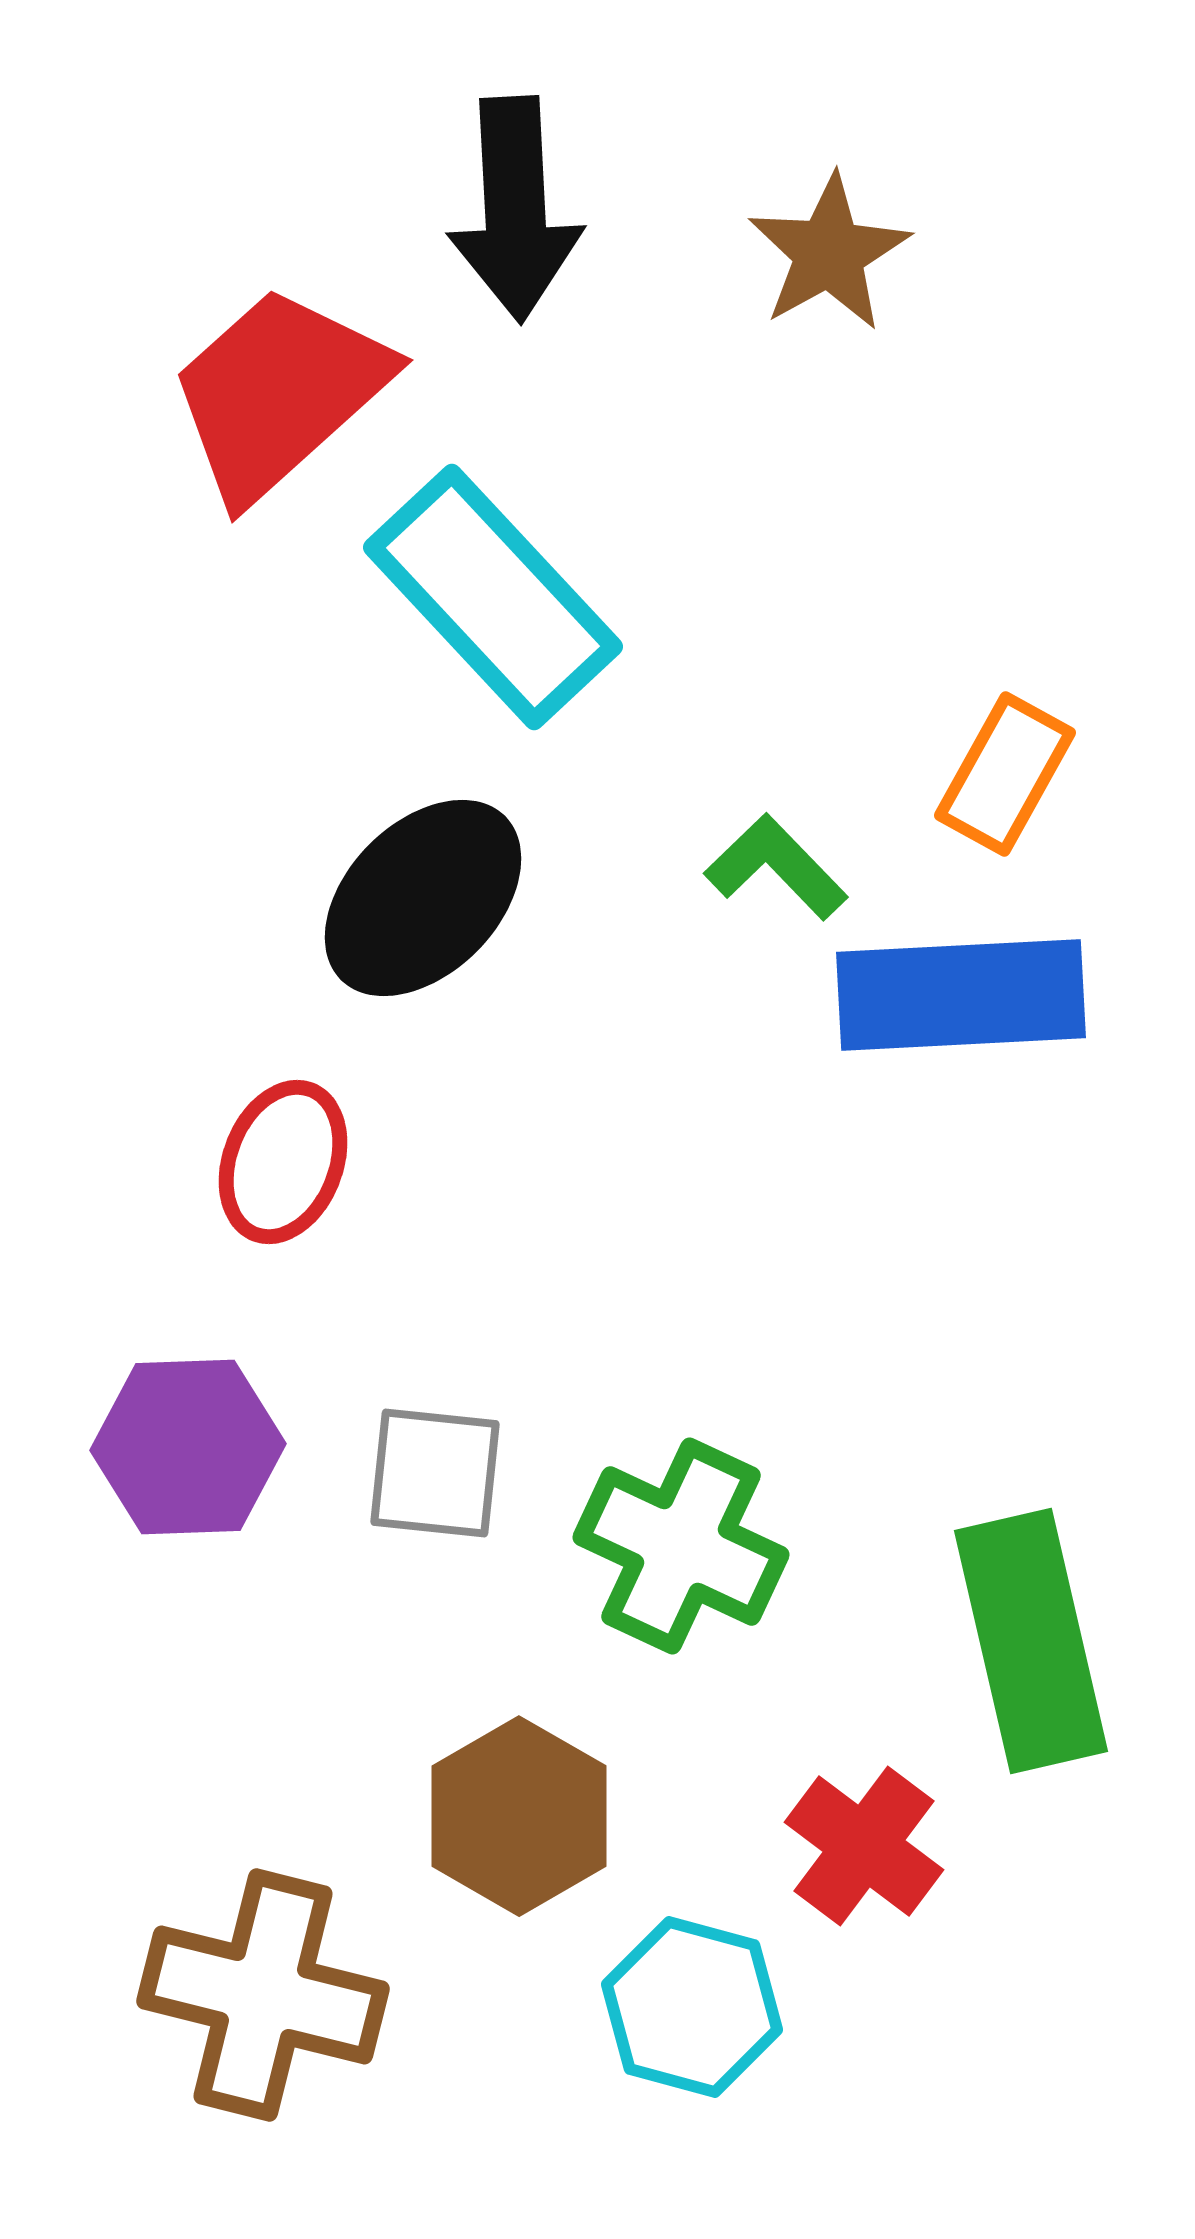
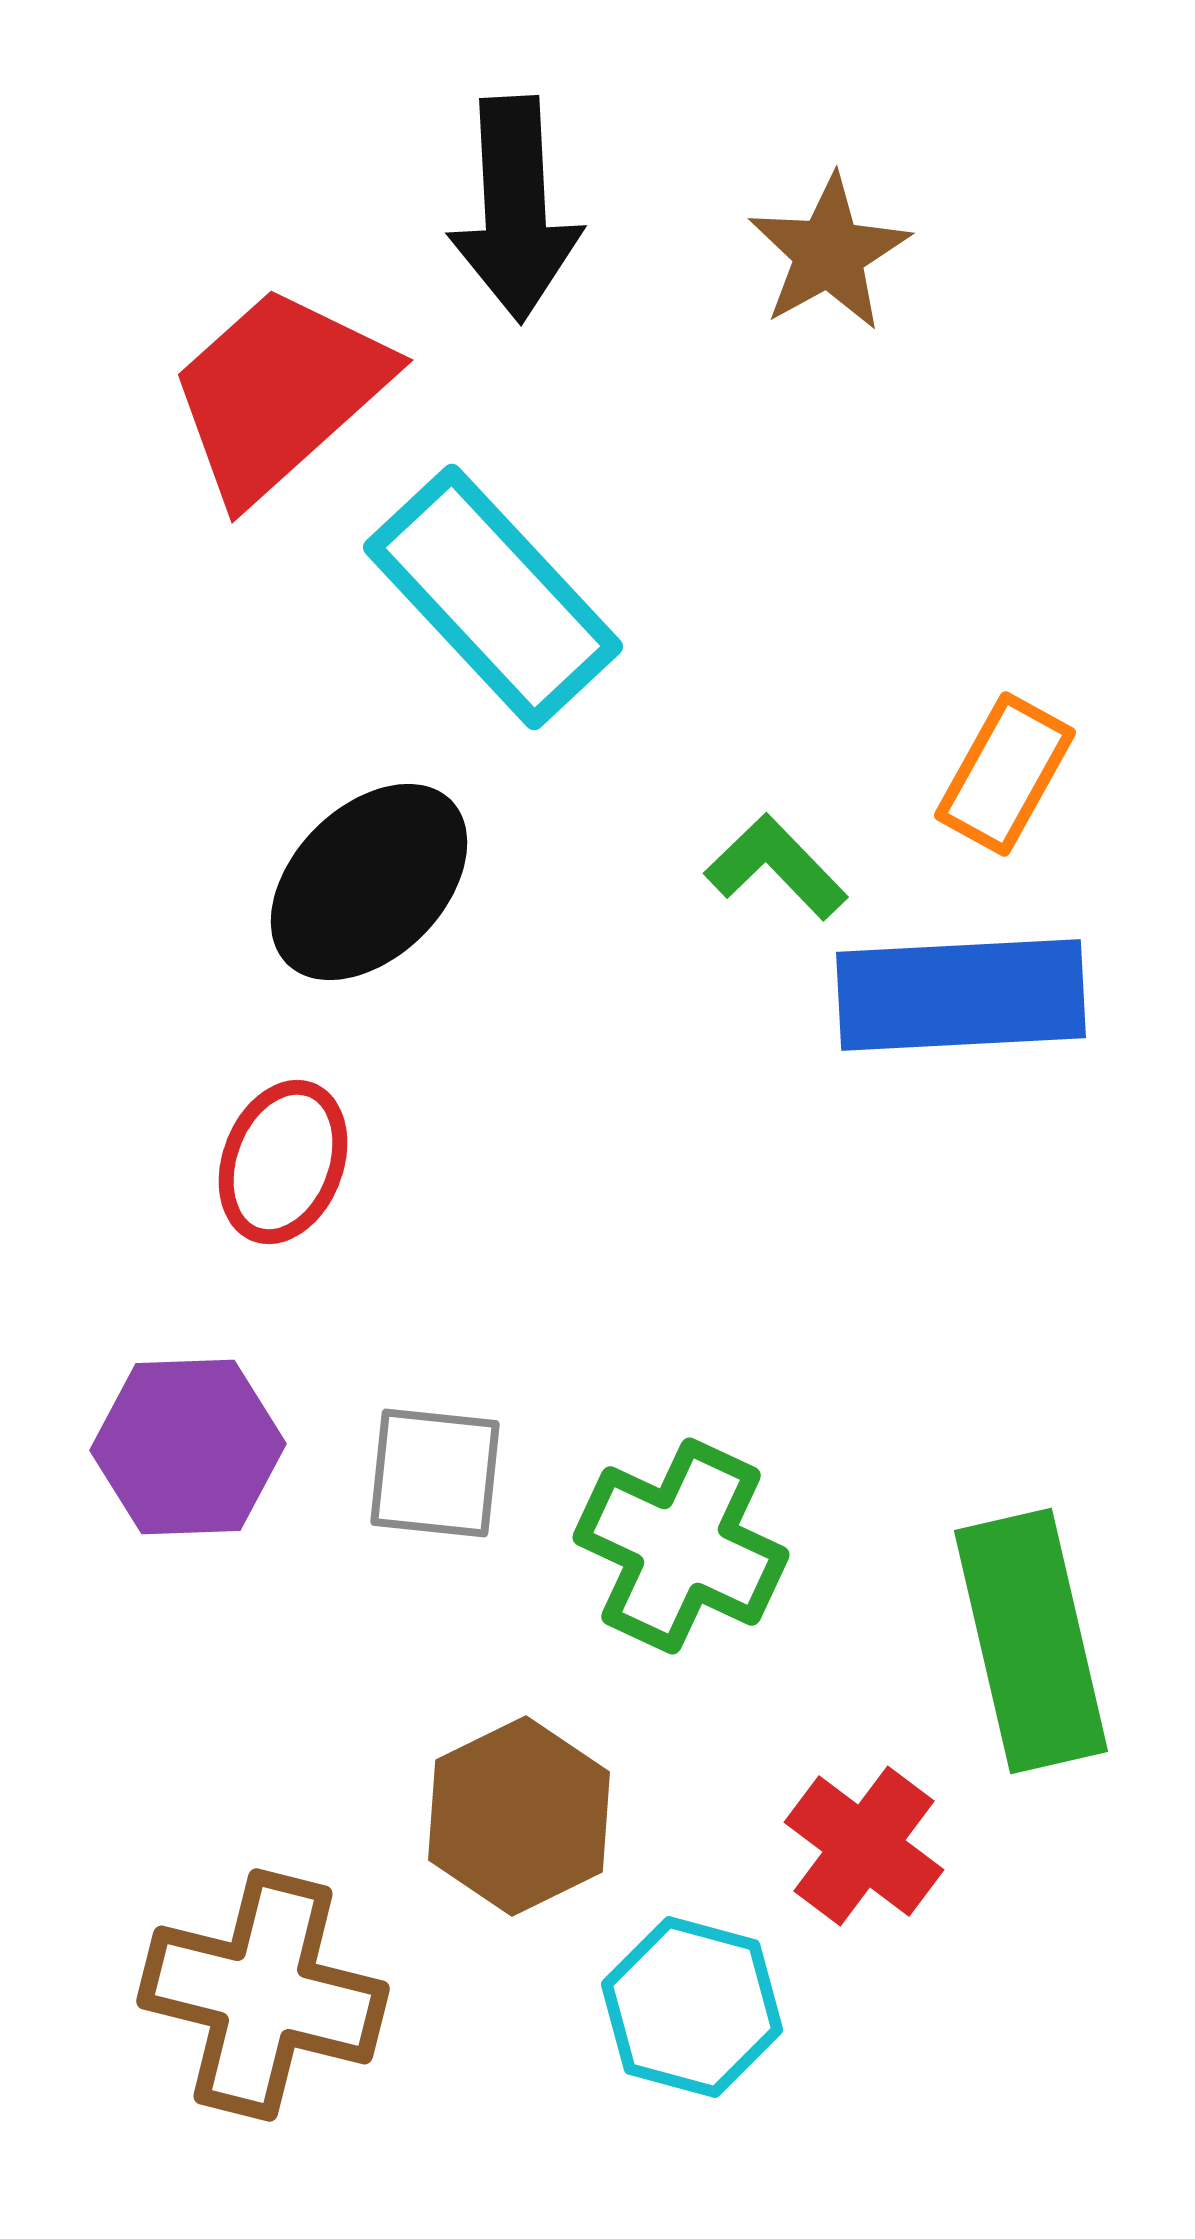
black ellipse: moved 54 px left, 16 px up
brown hexagon: rotated 4 degrees clockwise
